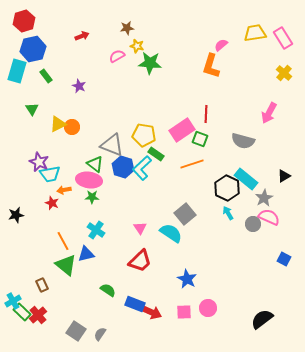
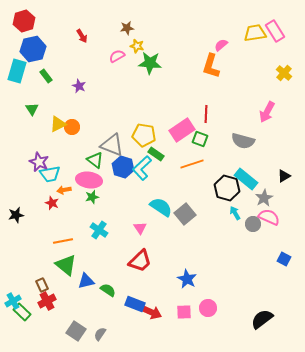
red arrow at (82, 36): rotated 80 degrees clockwise
pink rectangle at (283, 38): moved 8 px left, 7 px up
pink arrow at (269, 113): moved 2 px left, 1 px up
green triangle at (95, 164): moved 4 px up
black hexagon at (227, 188): rotated 10 degrees counterclockwise
green star at (92, 197): rotated 16 degrees counterclockwise
cyan arrow at (228, 213): moved 7 px right
cyan cross at (96, 230): moved 3 px right
cyan semicircle at (171, 233): moved 10 px left, 26 px up
orange line at (63, 241): rotated 72 degrees counterclockwise
blue triangle at (86, 254): moved 27 px down
red cross at (38, 315): moved 9 px right, 14 px up; rotated 12 degrees clockwise
